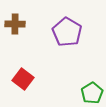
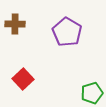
red square: rotated 10 degrees clockwise
green pentagon: rotated 15 degrees clockwise
